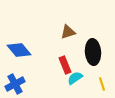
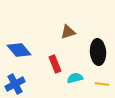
black ellipse: moved 5 px right
red rectangle: moved 10 px left, 1 px up
cyan semicircle: rotated 21 degrees clockwise
yellow line: rotated 64 degrees counterclockwise
